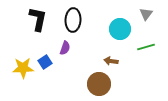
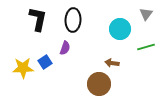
brown arrow: moved 1 px right, 2 px down
